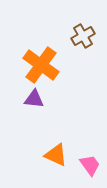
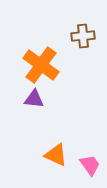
brown cross: rotated 25 degrees clockwise
